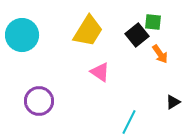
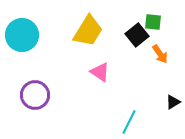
purple circle: moved 4 px left, 6 px up
